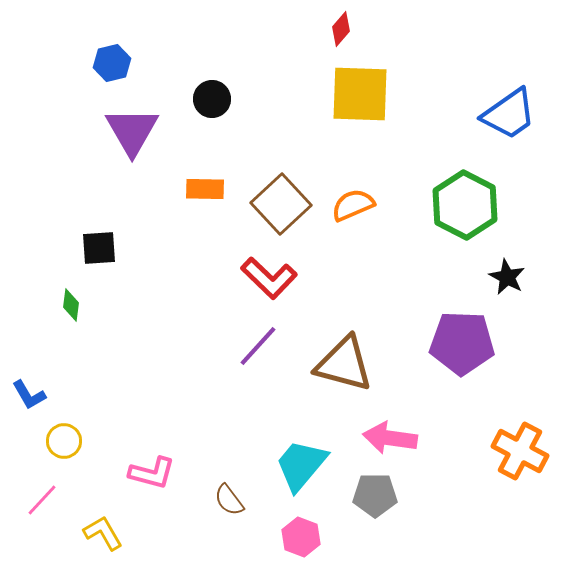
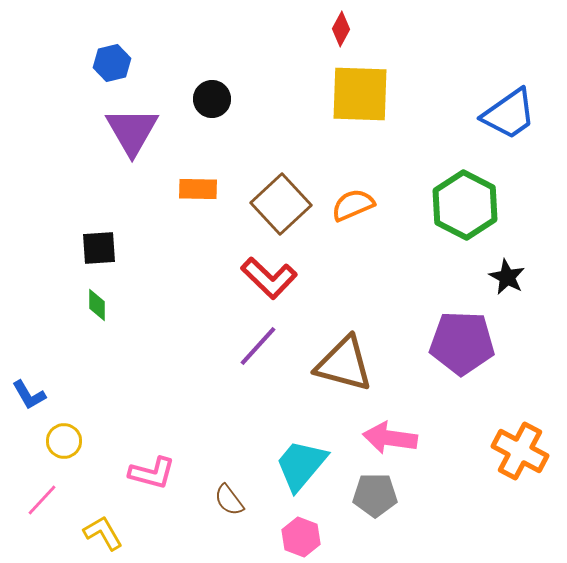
red diamond: rotated 12 degrees counterclockwise
orange rectangle: moved 7 px left
green diamond: moved 26 px right; rotated 8 degrees counterclockwise
